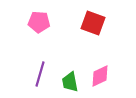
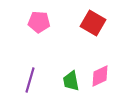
red square: rotated 10 degrees clockwise
purple line: moved 10 px left, 6 px down
green trapezoid: moved 1 px right, 1 px up
